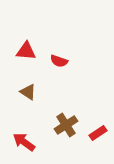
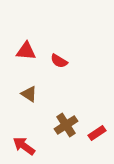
red semicircle: rotated 12 degrees clockwise
brown triangle: moved 1 px right, 2 px down
red rectangle: moved 1 px left
red arrow: moved 4 px down
